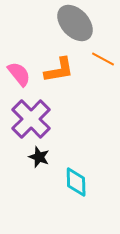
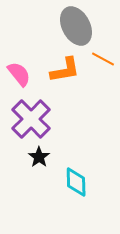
gray ellipse: moved 1 px right, 3 px down; rotated 15 degrees clockwise
orange L-shape: moved 6 px right
black star: rotated 15 degrees clockwise
